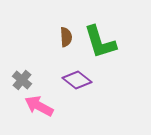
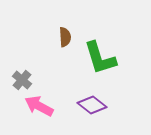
brown semicircle: moved 1 px left
green L-shape: moved 16 px down
purple diamond: moved 15 px right, 25 px down
